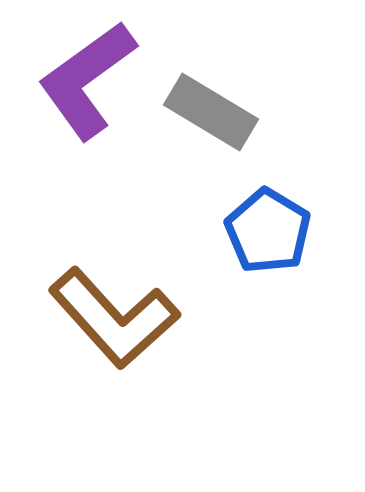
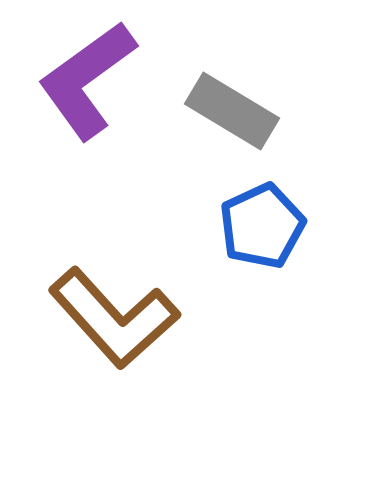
gray rectangle: moved 21 px right, 1 px up
blue pentagon: moved 6 px left, 5 px up; rotated 16 degrees clockwise
